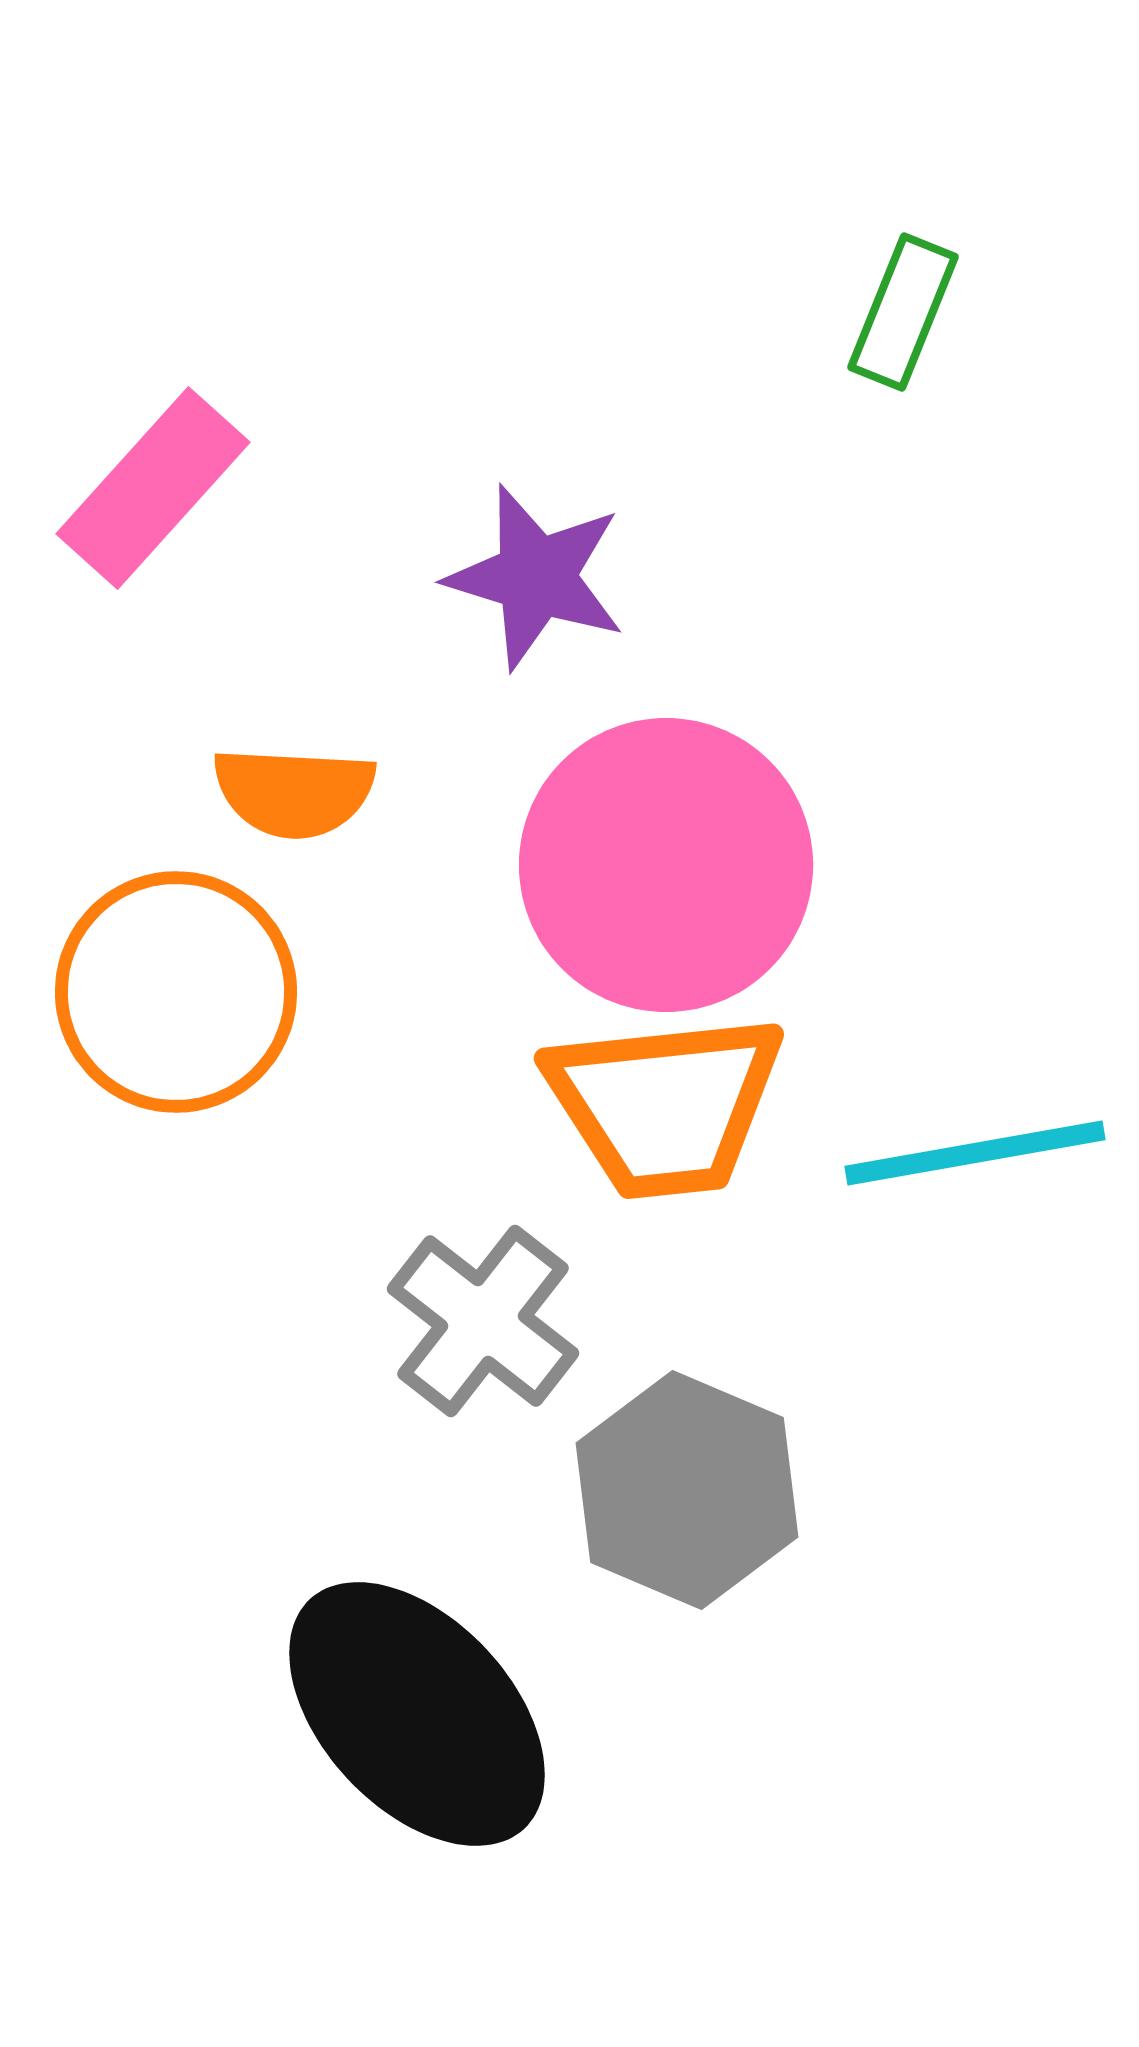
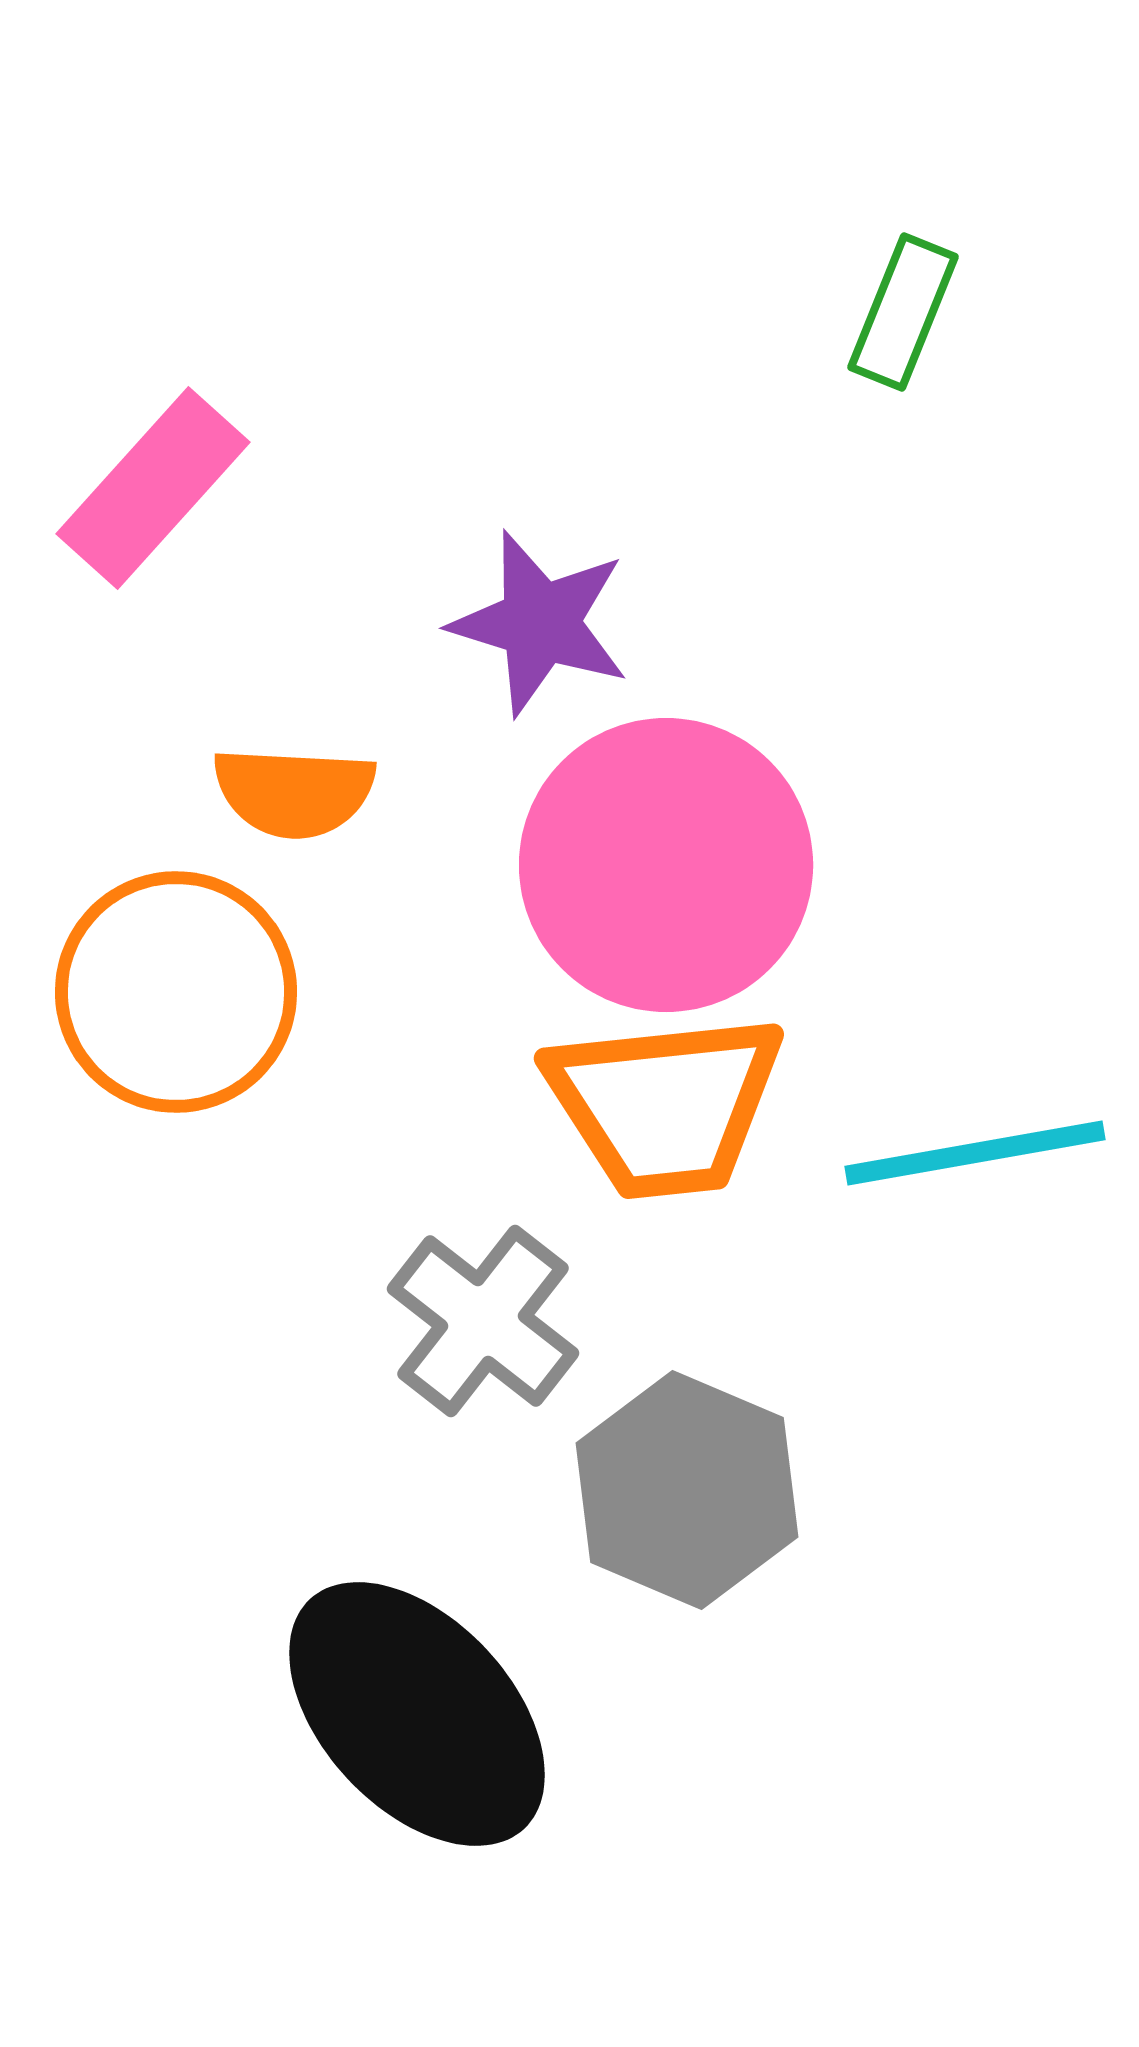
purple star: moved 4 px right, 46 px down
